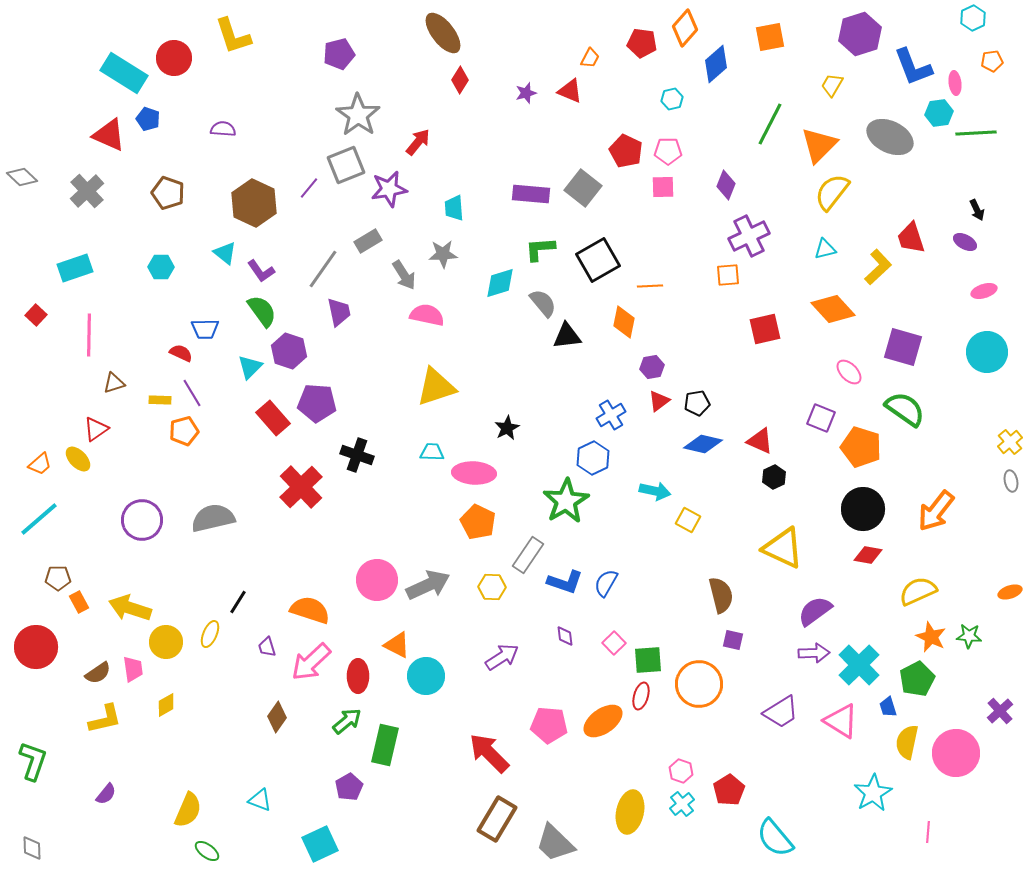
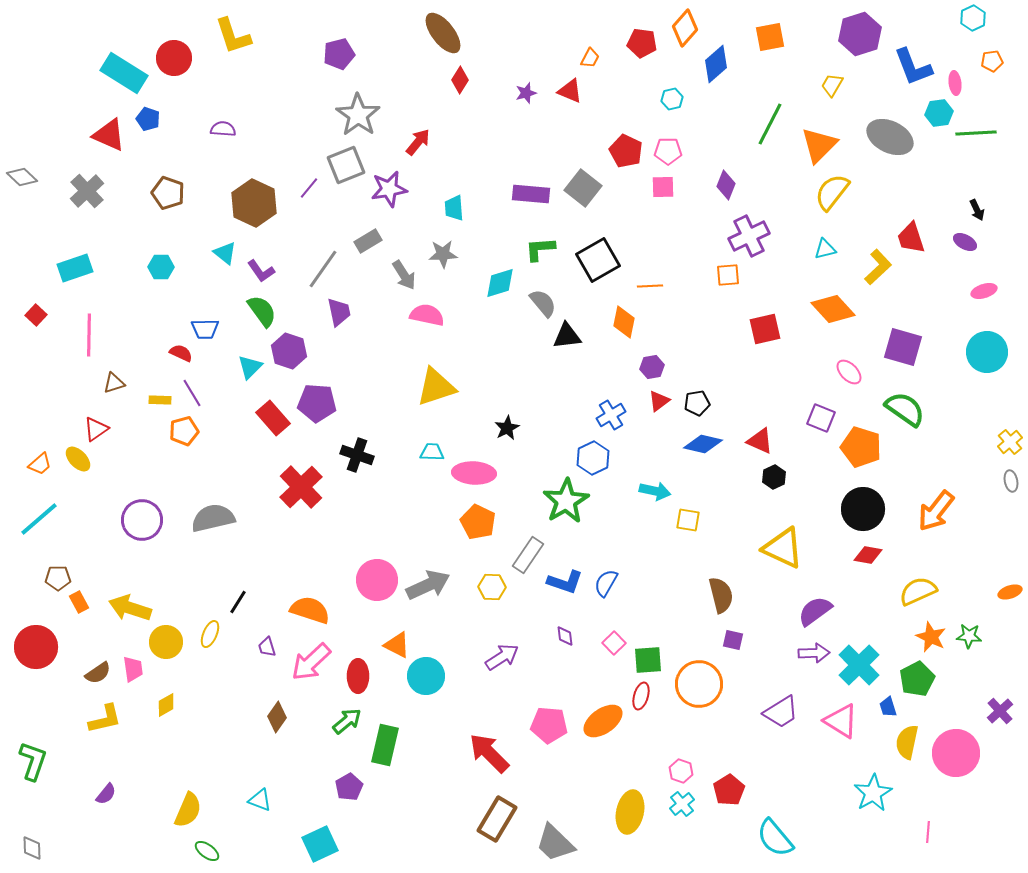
yellow square at (688, 520): rotated 20 degrees counterclockwise
